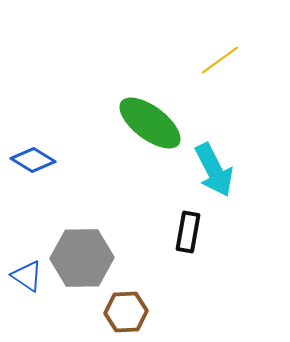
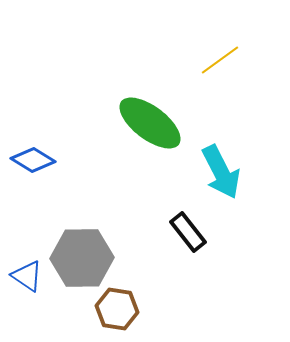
cyan arrow: moved 7 px right, 2 px down
black rectangle: rotated 48 degrees counterclockwise
brown hexagon: moved 9 px left, 3 px up; rotated 12 degrees clockwise
